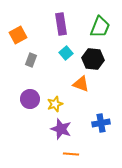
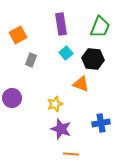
purple circle: moved 18 px left, 1 px up
